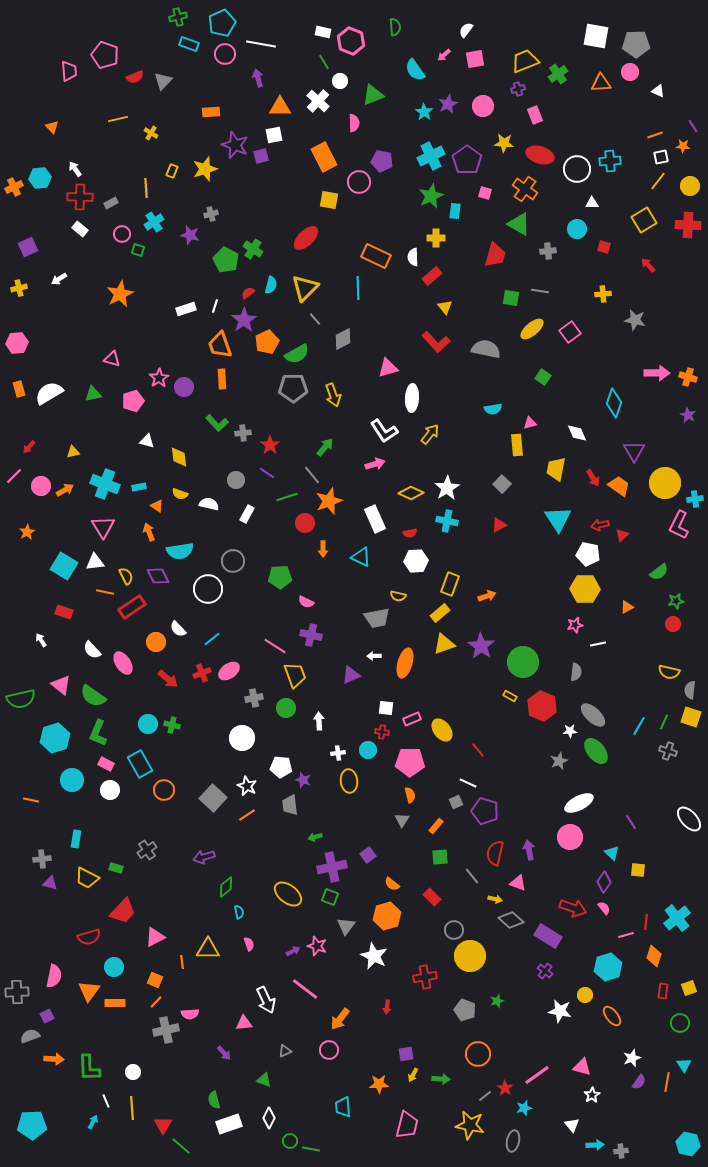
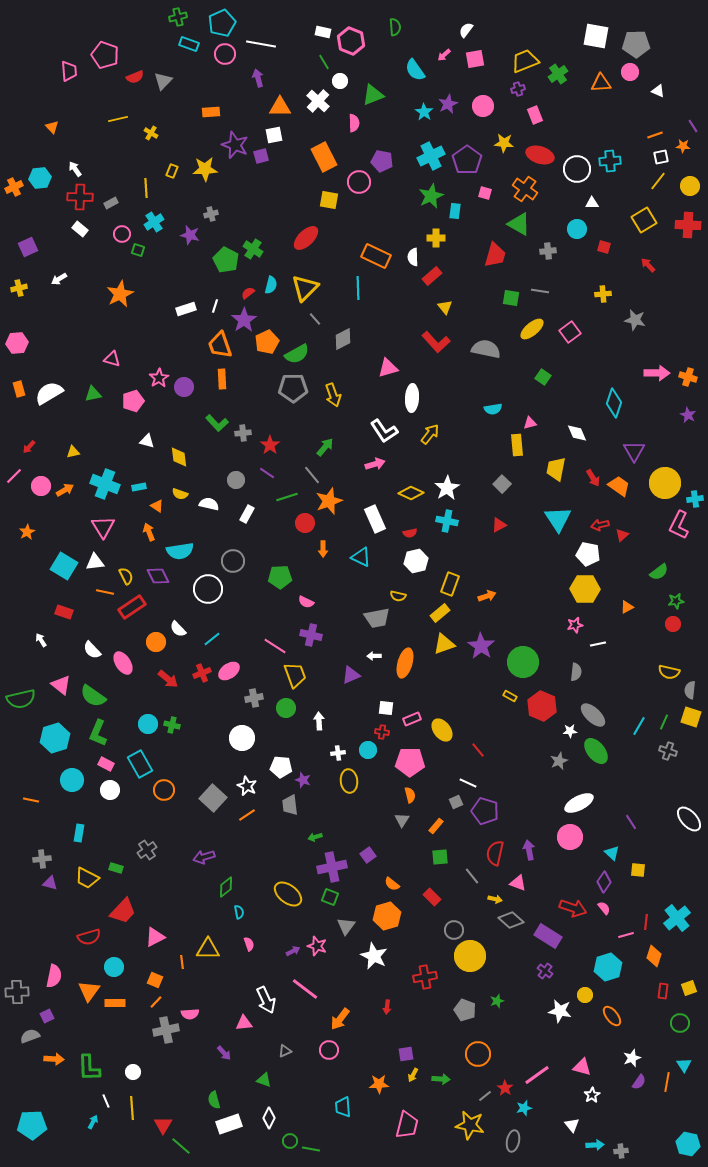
yellow star at (205, 169): rotated 15 degrees clockwise
white hexagon at (416, 561): rotated 10 degrees counterclockwise
cyan rectangle at (76, 839): moved 3 px right, 6 px up
